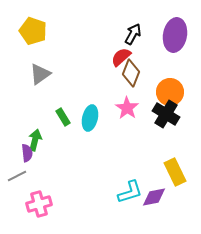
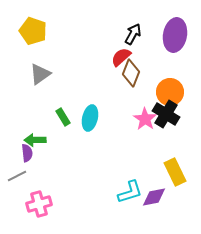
pink star: moved 18 px right, 11 px down
green arrow: rotated 105 degrees counterclockwise
